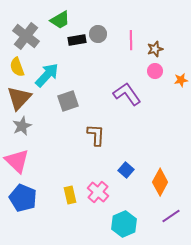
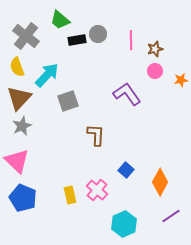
green trapezoid: rotated 70 degrees clockwise
pink cross: moved 1 px left, 2 px up
